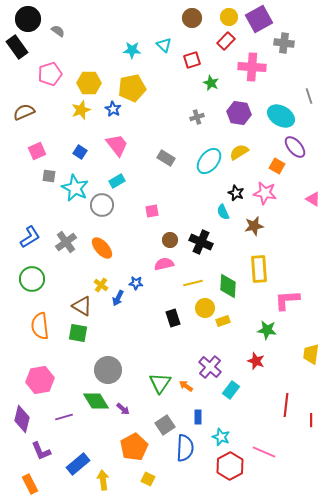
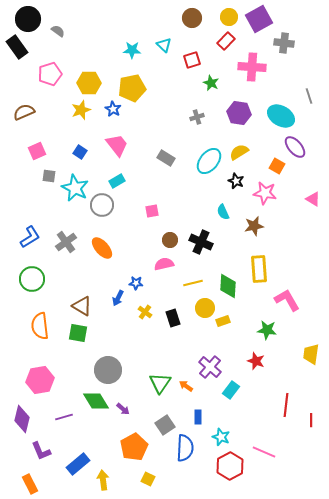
black star at (236, 193): moved 12 px up
yellow cross at (101, 285): moved 44 px right, 27 px down
pink L-shape at (287, 300): rotated 64 degrees clockwise
